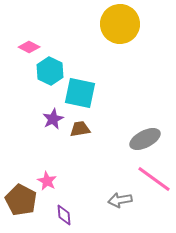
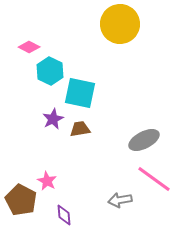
gray ellipse: moved 1 px left, 1 px down
